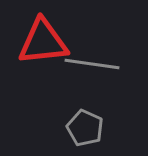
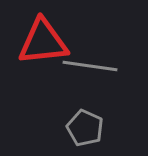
gray line: moved 2 px left, 2 px down
